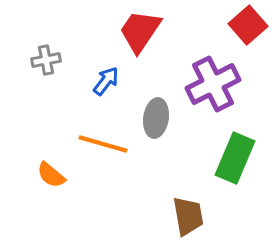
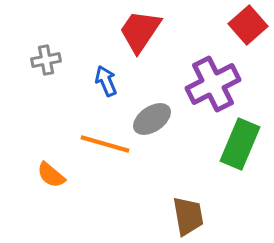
blue arrow: rotated 60 degrees counterclockwise
gray ellipse: moved 4 px left, 1 px down; rotated 48 degrees clockwise
orange line: moved 2 px right
green rectangle: moved 5 px right, 14 px up
